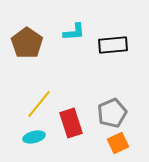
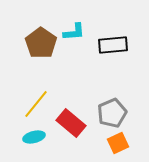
brown pentagon: moved 14 px right
yellow line: moved 3 px left
red rectangle: rotated 32 degrees counterclockwise
